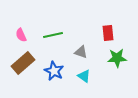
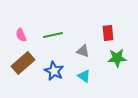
gray triangle: moved 2 px right, 1 px up
